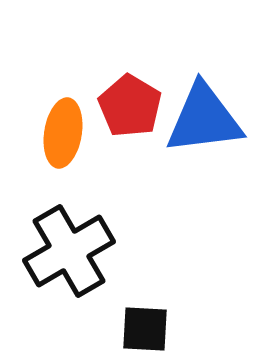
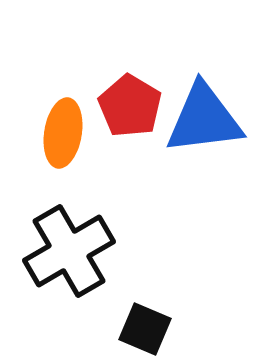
black square: rotated 20 degrees clockwise
